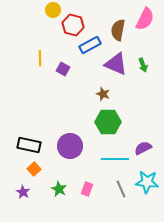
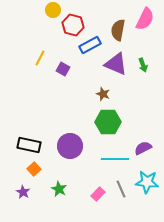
yellow line: rotated 28 degrees clockwise
pink rectangle: moved 11 px right, 5 px down; rotated 24 degrees clockwise
